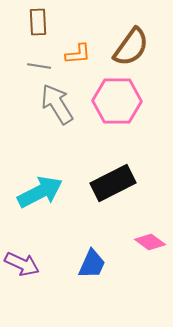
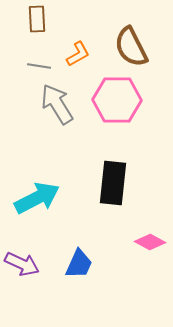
brown rectangle: moved 1 px left, 3 px up
brown semicircle: rotated 117 degrees clockwise
orange L-shape: rotated 24 degrees counterclockwise
pink hexagon: moved 1 px up
black rectangle: rotated 57 degrees counterclockwise
cyan arrow: moved 3 px left, 6 px down
pink diamond: rotated 8 degrees counterclockwise
blue trapezoid: moved 13 px left
